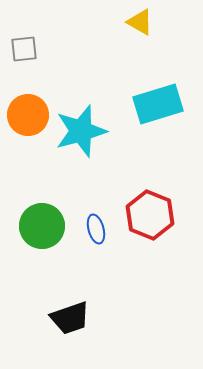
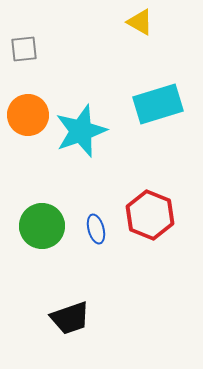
cyan star: rotated 4 degrees counterclockwise
